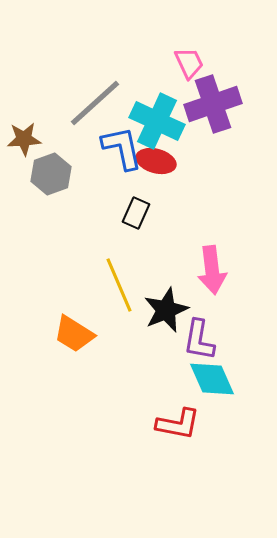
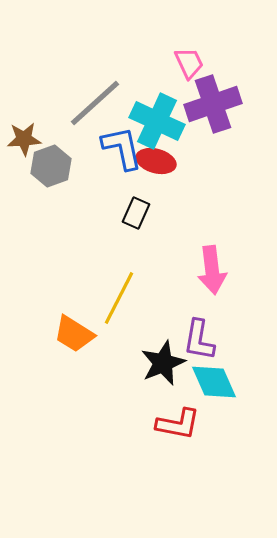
gray hexagon: moved 8 px up
yellow line: moved 13 px down; rotated 50 degrees clockwise
black star: moved 3 px left, 53 px down
cyan diamond: moved 2 px right, 3 px down
